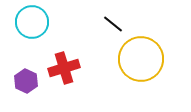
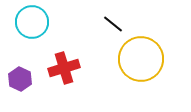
purple hexagon: moved 6 px left, 2 px up
